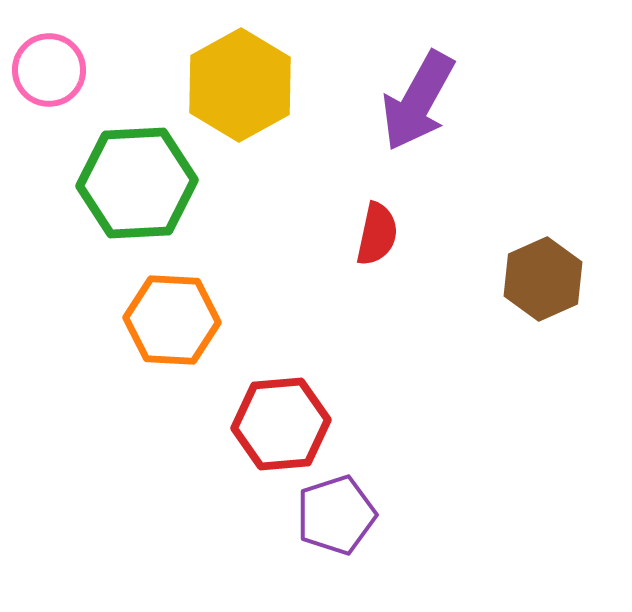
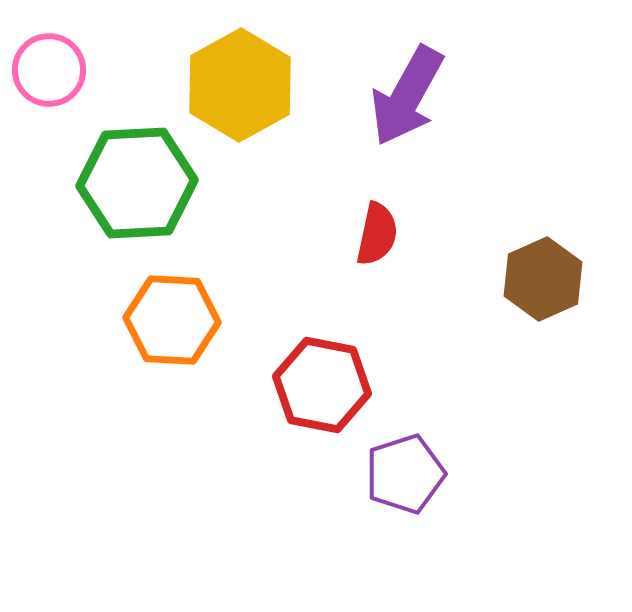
purple arrow: moved 11 px left, 5 px up
red hexagon: moved 41 px right, 39 px up; rotated 16 degrees clockwise
purple pentagon: moved 69 px right, 41 px up
